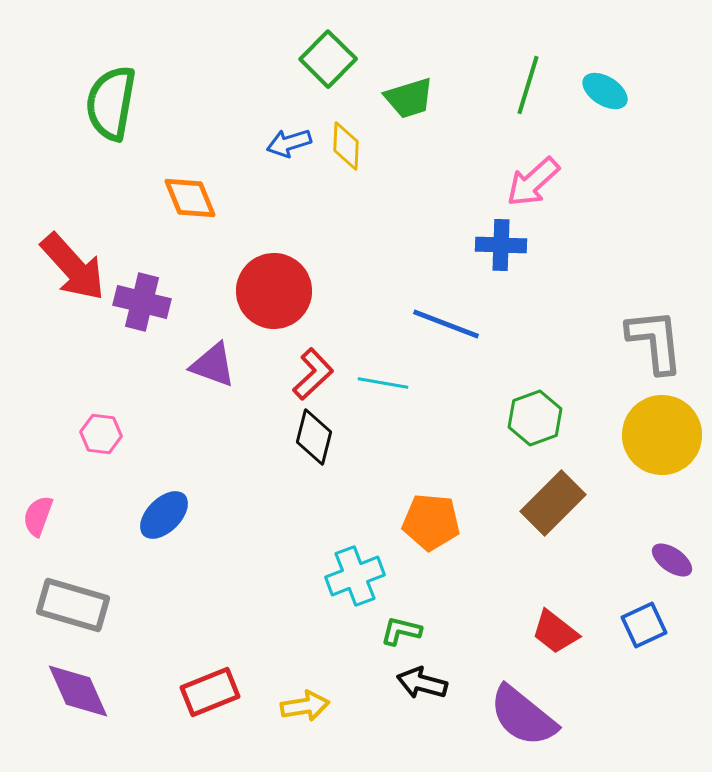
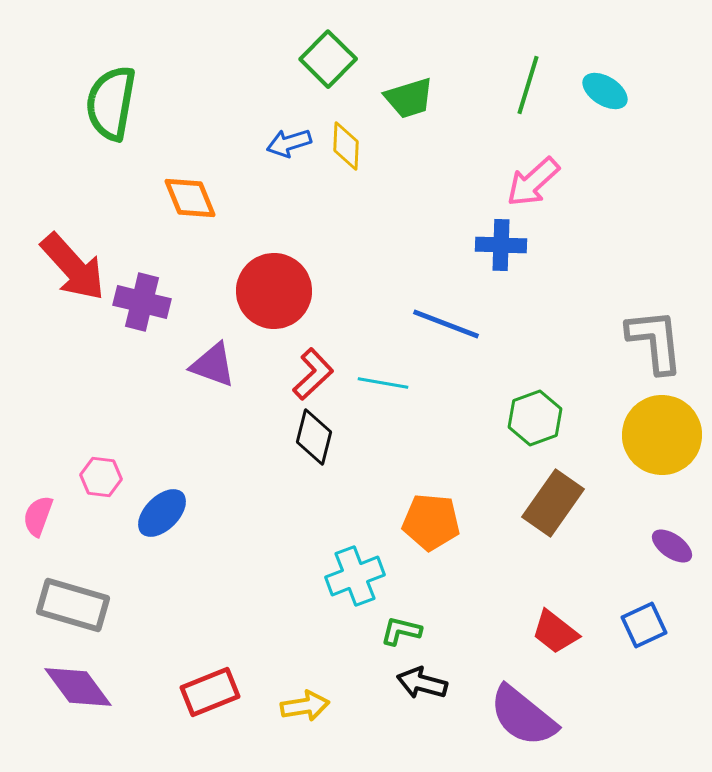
pink hexagon: moved 43 px down
brown rectangle: rotated 10 degrees counterclockwise
blue ellipse: moved 2 px left, 2 px up
purple ellipse: moved 14 px up
purple diamond: moved 4 px up; rotated 12 degrees counterclockwise
